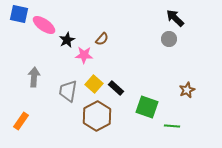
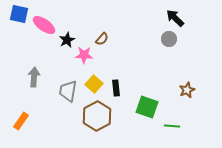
black rectangle: rotated 42 degrees clockwise
